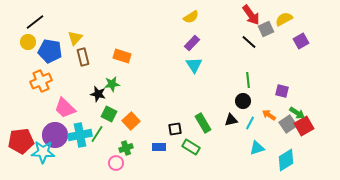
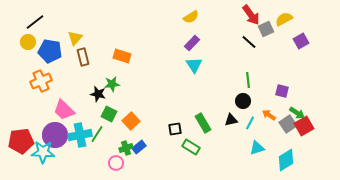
pink trapezoid at (65, 108): moved 1 px left, 2 px down
blue rectangle at (159, 147): moved 20 px left; rotated 40 degrees counterclockwise
